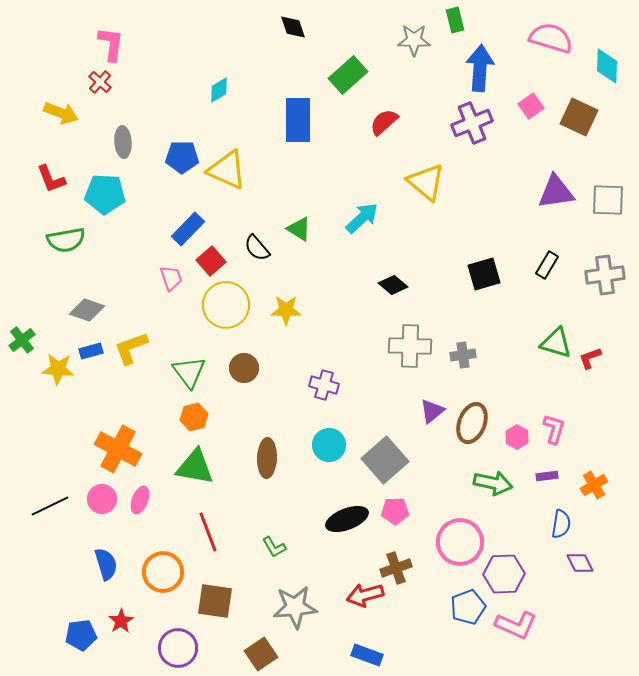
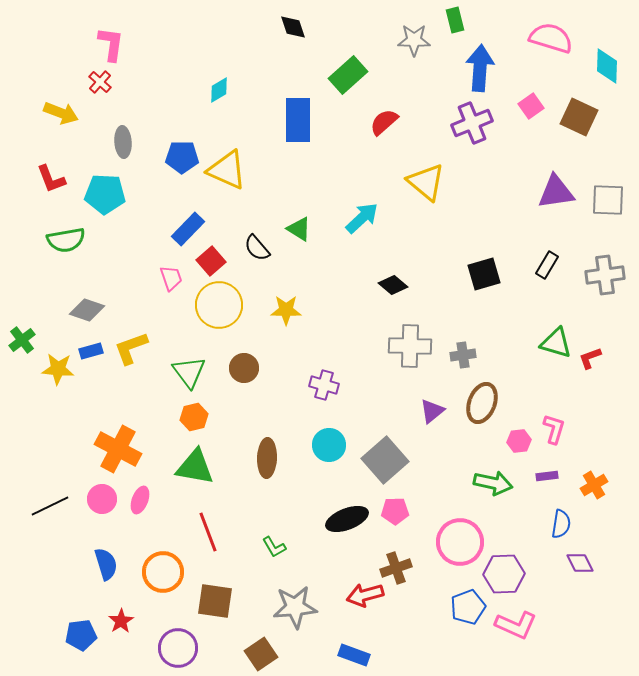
yellow circle at (226, 305): moved 7 px left
brown ellipse at (472, 423): moved 10 px right, 20 px up
pink hexagon at (517, 437): moved 2 px right, 4 px down; rotated 25 degrees clockwise
blue rectangle at (367, 655): moved 13 px left
